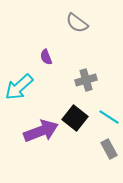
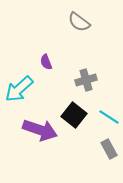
gray semicircle: moved 2 px right, 1 px up
purple semicircle: moved 5 px down
cyan arrow: moved 2 px down
black square: moved 1 px left, 3 px up
purple arrow: moved 1 px left, 1 px up; rotated 40 degrees clockwise
